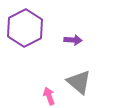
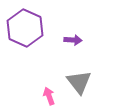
purple hexagon: rotated 9 degrees counterclockwise
gray triangle: rotated 12 degrees clockwise
